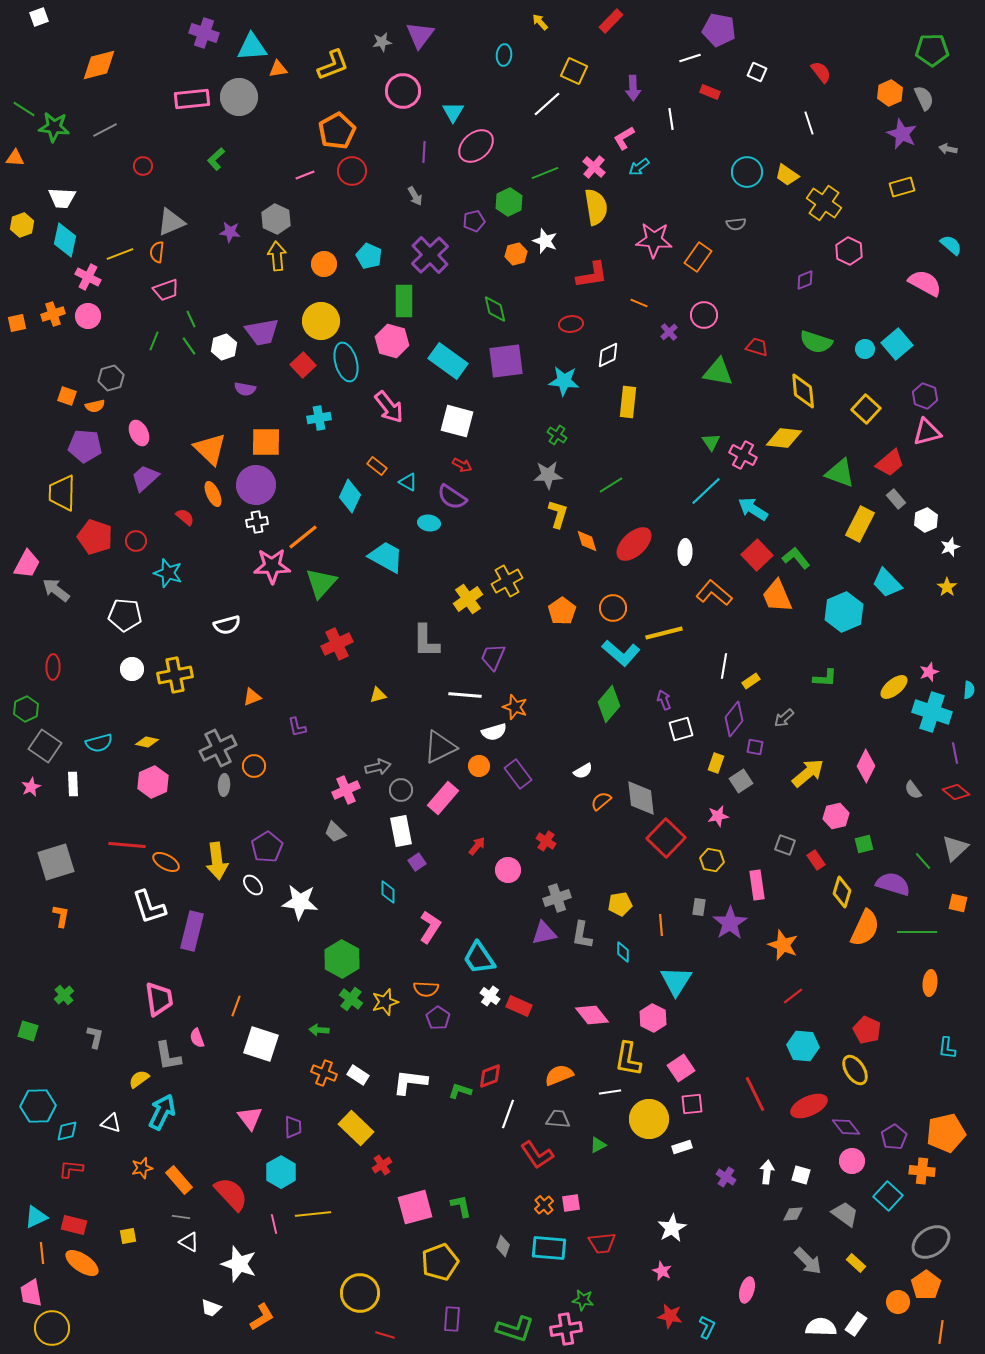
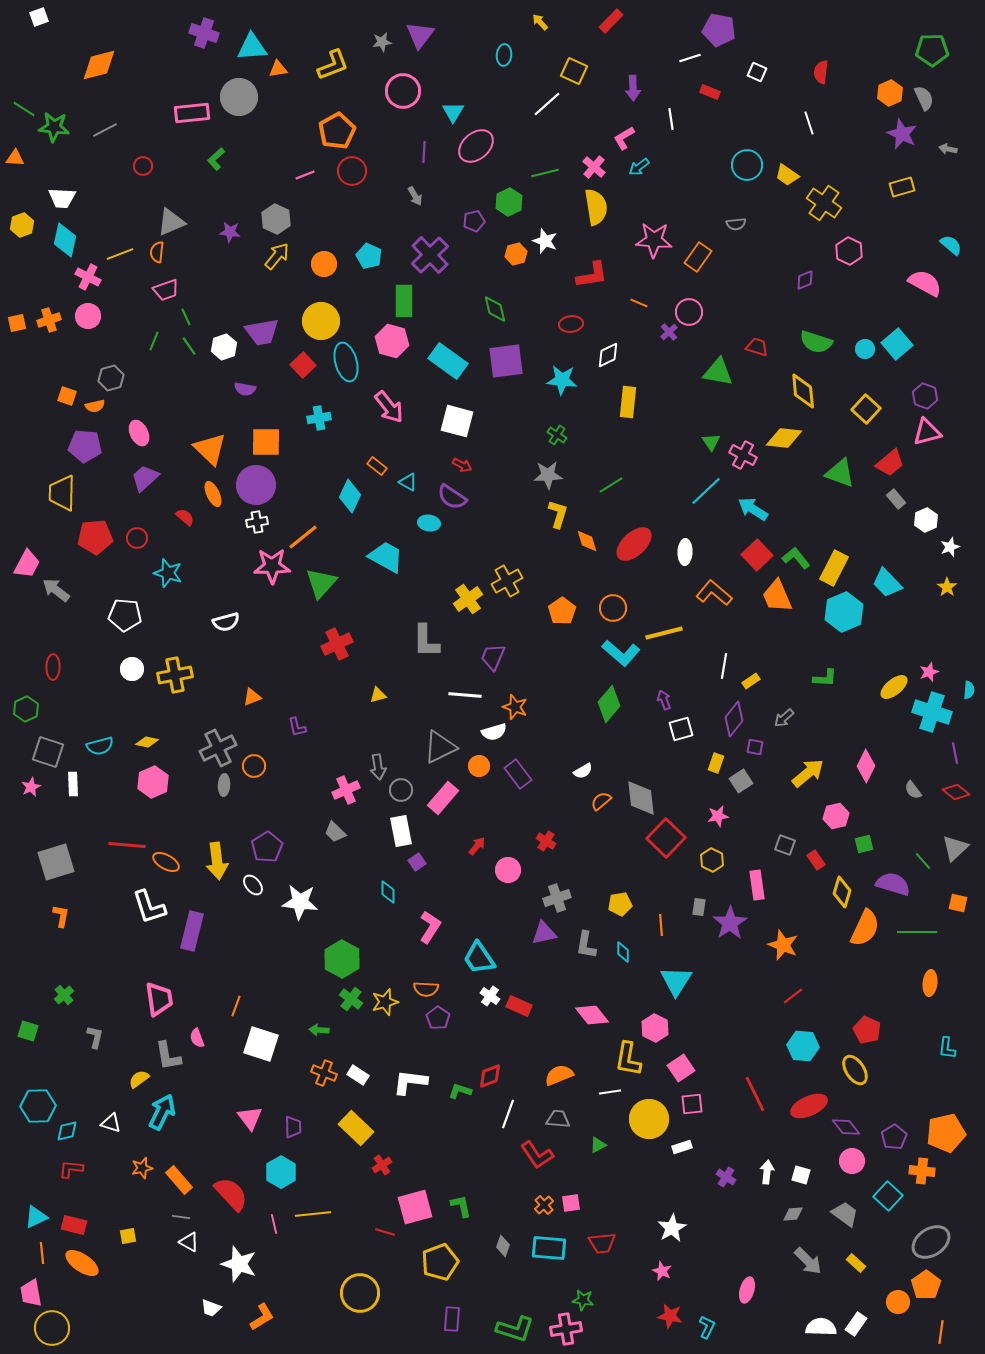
red semicircle at (821, 72): rotated 135 degrees counterclockwise
pink rectangle at (192, 99): moved 14 px down
cyan circle at (747, 172): moved 7 px up
green line at (545, 173): rotated 8 degrees clockwise
yellow arrow at (277, 256): rotated 44 degrees clockwise
orange cross at (53, 314): moved 4 px left, 6 px down
pink circle at (704, 315): moved 15 px left, 3 px up
green line at (191, 319): moved 5 px left, 2 px up
cyan star at (564, 381): moved 2 px left, 1 px up
yellow rectangle at (860, 524): moved 26 px left, 44 px down
red pentagon at (95, 537): rotated 24 degrees counterclockwise
red circle at (136, 541): moved 1 px right, 3 px up
white semicircle at (227, 625): moved 1 px left, 3 px up
cyan semicircle at (99, 743): moved 1 px right, 3 px down
gray square at (45, 746): moved 3 px right, 6 px down; rotated 16 degrees counterclockwise
gray arrow at (378, 767): rotated 95 degrees clockwise
yellow hexagon at (712, 860): rotated 15 degrees clockwise
gray L-shape at (582, 935): moved 4 px right, 10 px down
pink hexagon at (653, 1018): moved 2 px right, 10 px down
red line at (385, 1335): moved 103 px up
